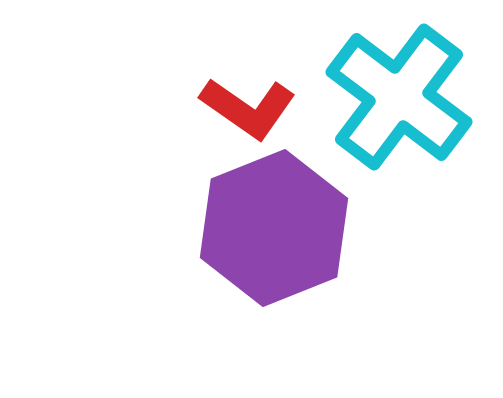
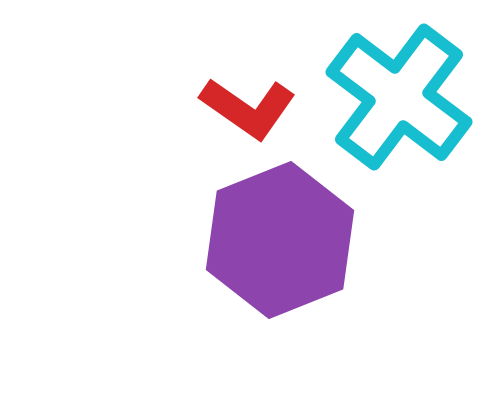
purple hexagon: moved 6 px right, 12 px down
